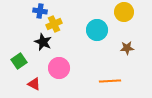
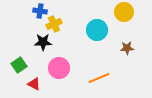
black star: rotated 24 degrees counterclockwise
green square: moved 4 px down
orange line: moved 11 px left, 3 px up; rotated 20 degrees counterclockwise
